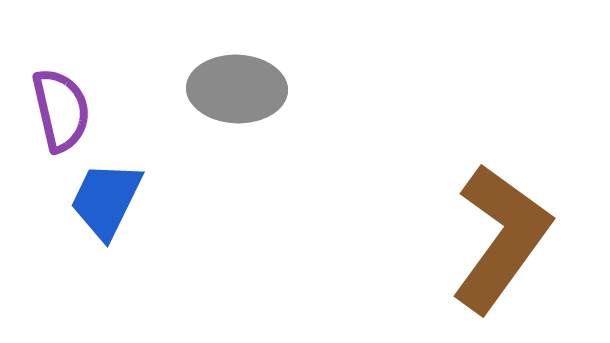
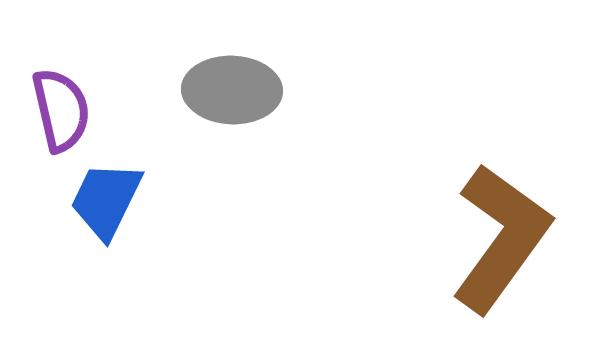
gray ellipse: moved 5 px left, 1 px down
